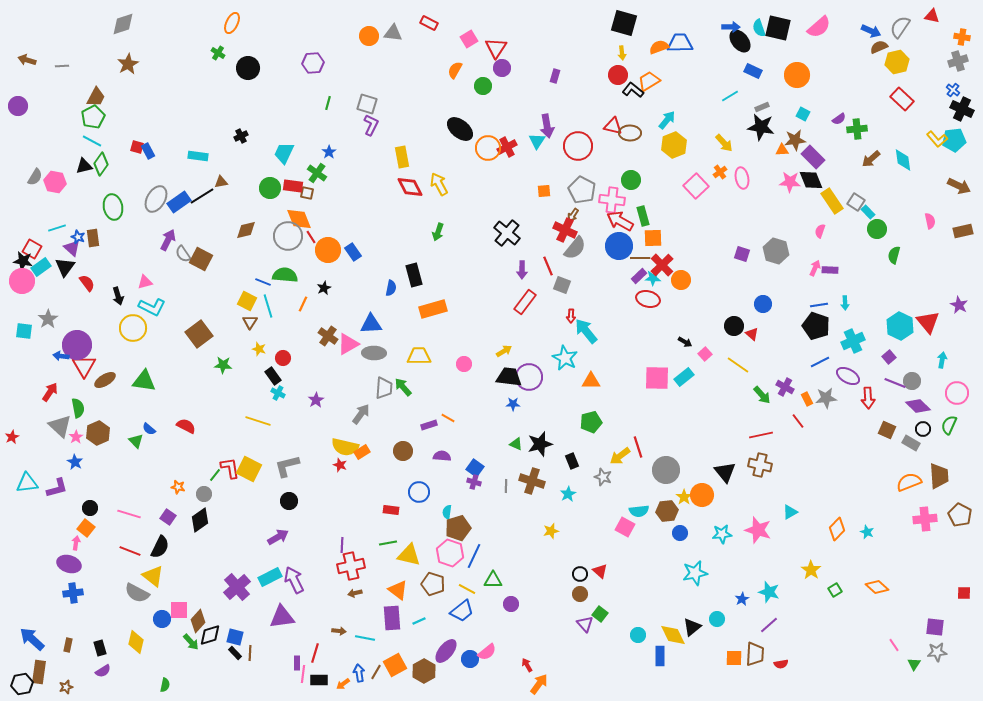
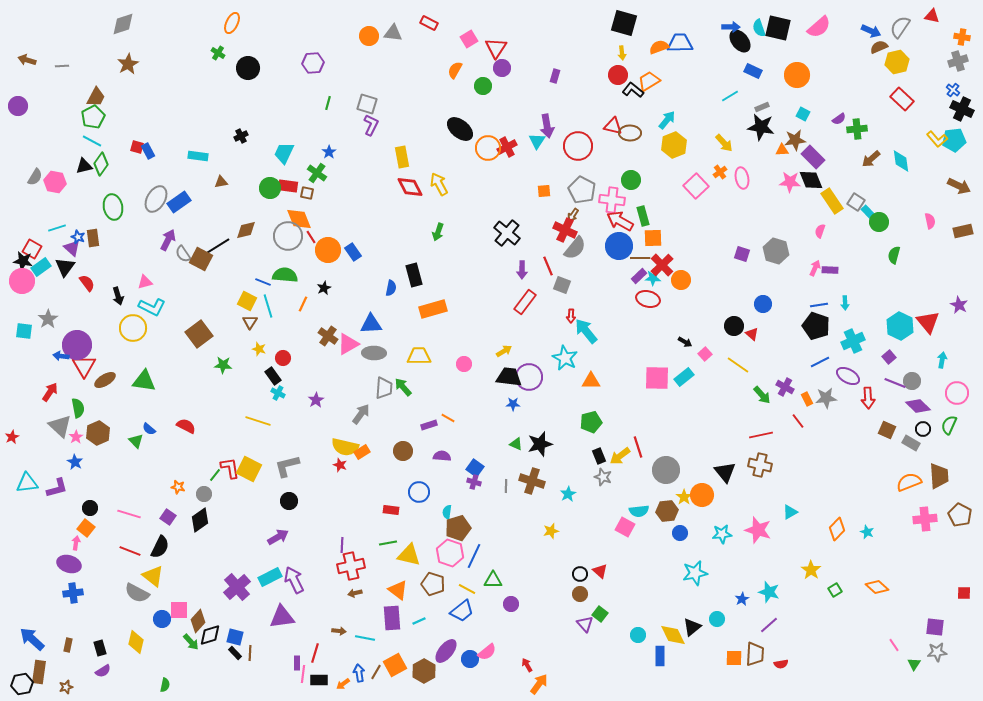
cyan diamond at (903, 160): moved 2 px left, 1 px down
red rectangle at (293, 186): moved 5 px left
black line at (202, 196): moved 16 px right, 50 px down
green circle at (877, 229): moved 2 px right, 7 px up
black rectangle at (572, 461): moved 27 px right, 5 px up
